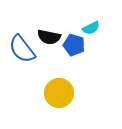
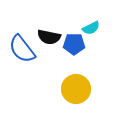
blue pentagon: moved 1 px up; rotated 15 degrees counterclockwise
yellow circle: moved 17 px right, 4 px up
